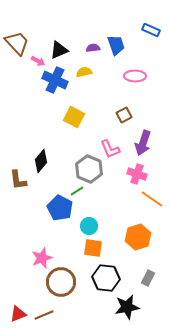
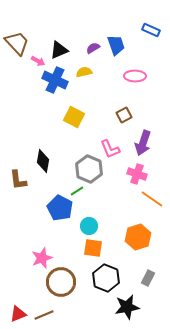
purple semicircle: rotated 24 degrees counterclockwise
black diamond: moved 2 px right; rotated 30 degrees counterclockwise
black hexagon: rotated 16 degrees clockwise
